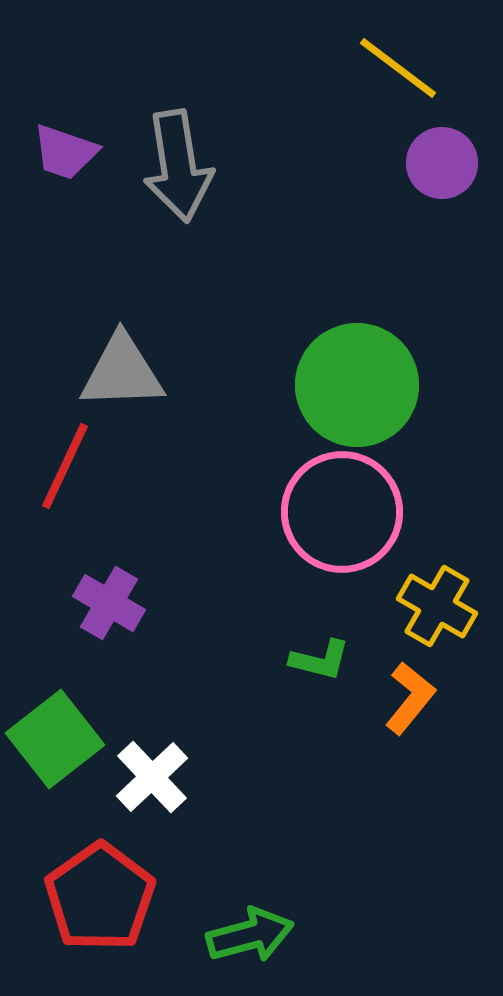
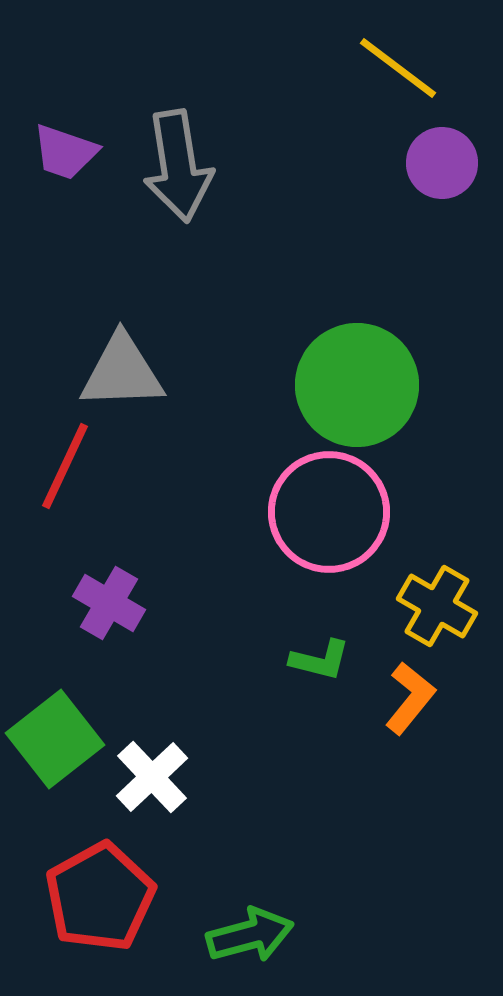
pink circle: moved 13 px left
red pentagon: rotated 6 degrees clockwise
